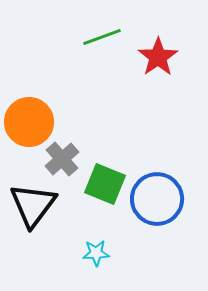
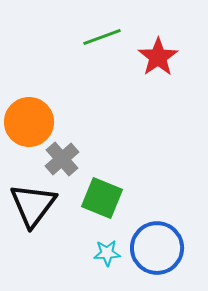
green square: moved 3 px left, 14 px down
blue circle: moved 49 px down
cyan star: moved 11 px right
